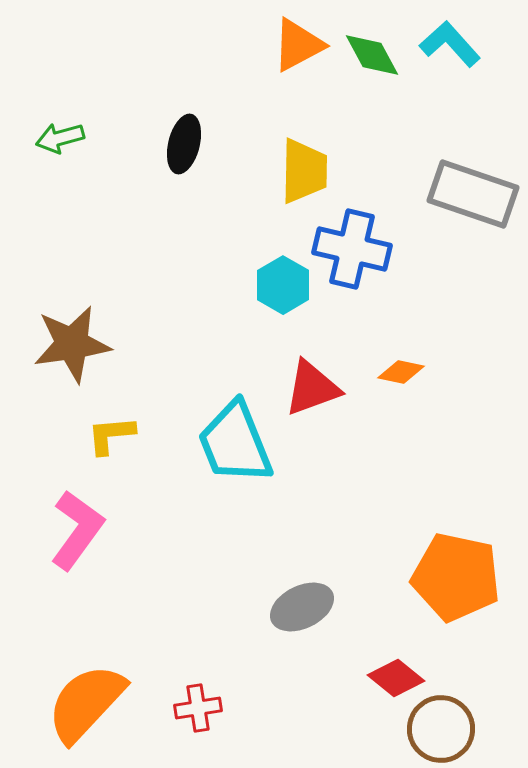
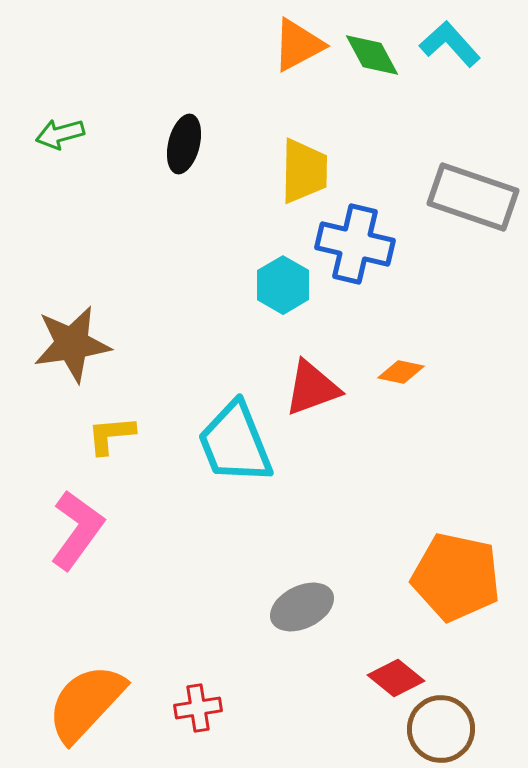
green arrow: moved 4 px up
gray rectangle: moved 3 px down
blue cross: moved 3 px right, 5 px up
